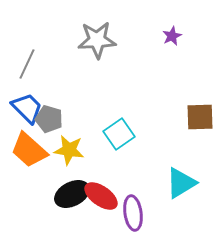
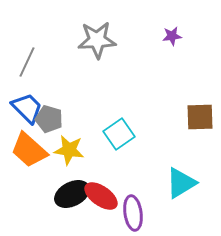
purple star: rotated 18 degrees clockwise
gray line: moved 2 px up
